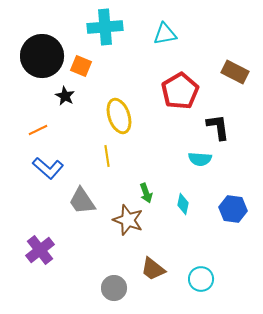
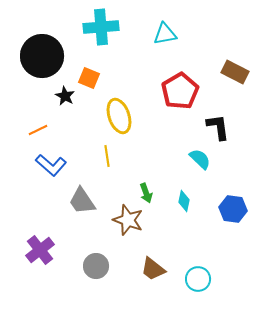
cyan cross: moved 4 px left
orange square: moved 8 px right, 12 px down
cyan semicircle: rotated 140 degrees counterclockwise
blue L-shape: moved 3 px right, 3 px up
cyan diamond: moved 1 px right, 3 px up
cyan circle: moved 3 px left
gray circle: moved 18 px left, 22 px up
